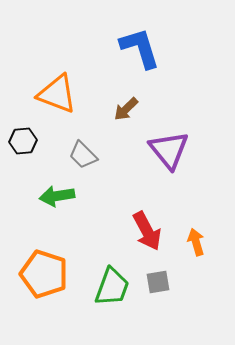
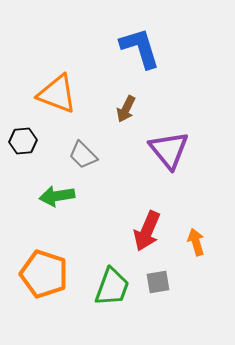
brown arrow: rotated 20 degrees counterclockwise
red arrow: rotated 51 degrees clockwise
